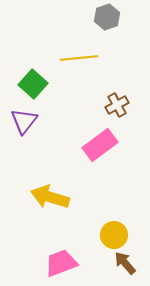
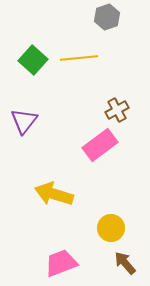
green square: moved 24 px up
brown cross: moved 5 px down
yellow arrow: moved 4 px right, 3 px up
yellow circle: moved 3 px left, 7 px up
